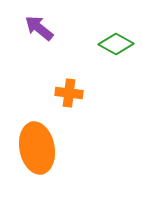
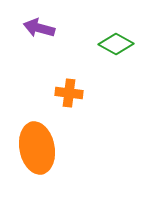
purple arrow: rotated 24 degrees counterclockwise
